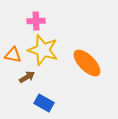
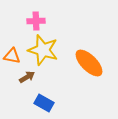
orange triangle: moved 1 px left, 1 px down
orange ellipse: moved 2 px right
